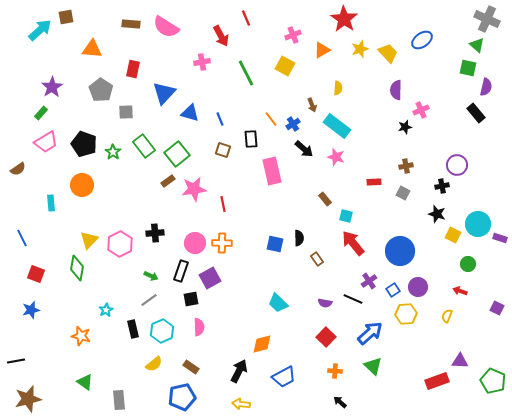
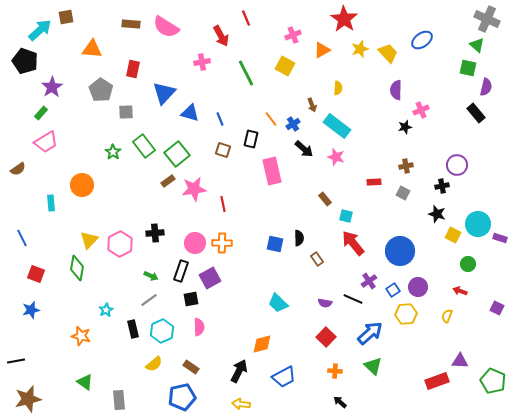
black rectangle at (251, 139): rotated 18 degrees clockwise
black pentagon at (84, 144): moved 59 px left, 83 px up
